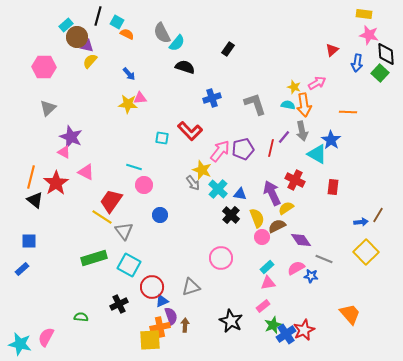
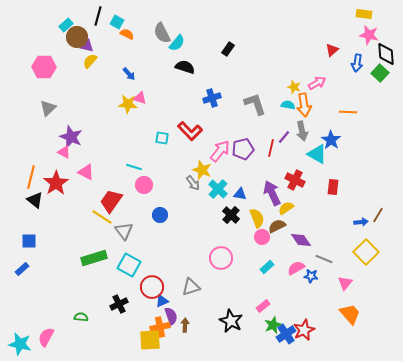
pink triangle at (140, 98): rotated 24 degrees clockwise
pink triangle at (268, 283): moved 77 px right; rotated 42 degrees counterclockwise
